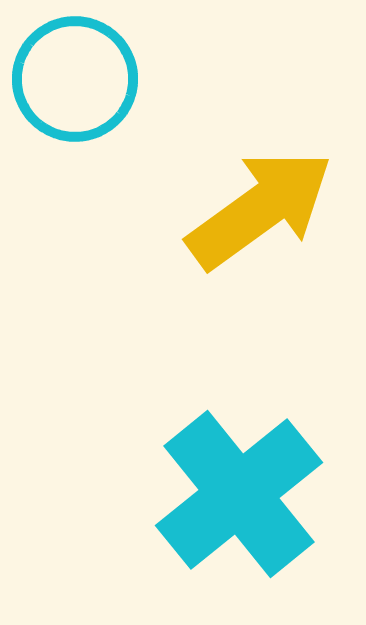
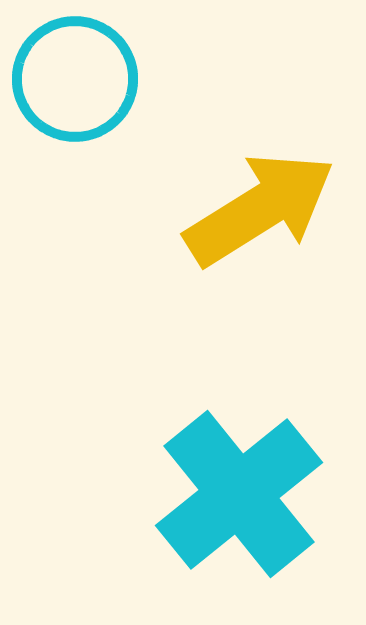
yellow arrow: rotated 4 degrees clockwise
